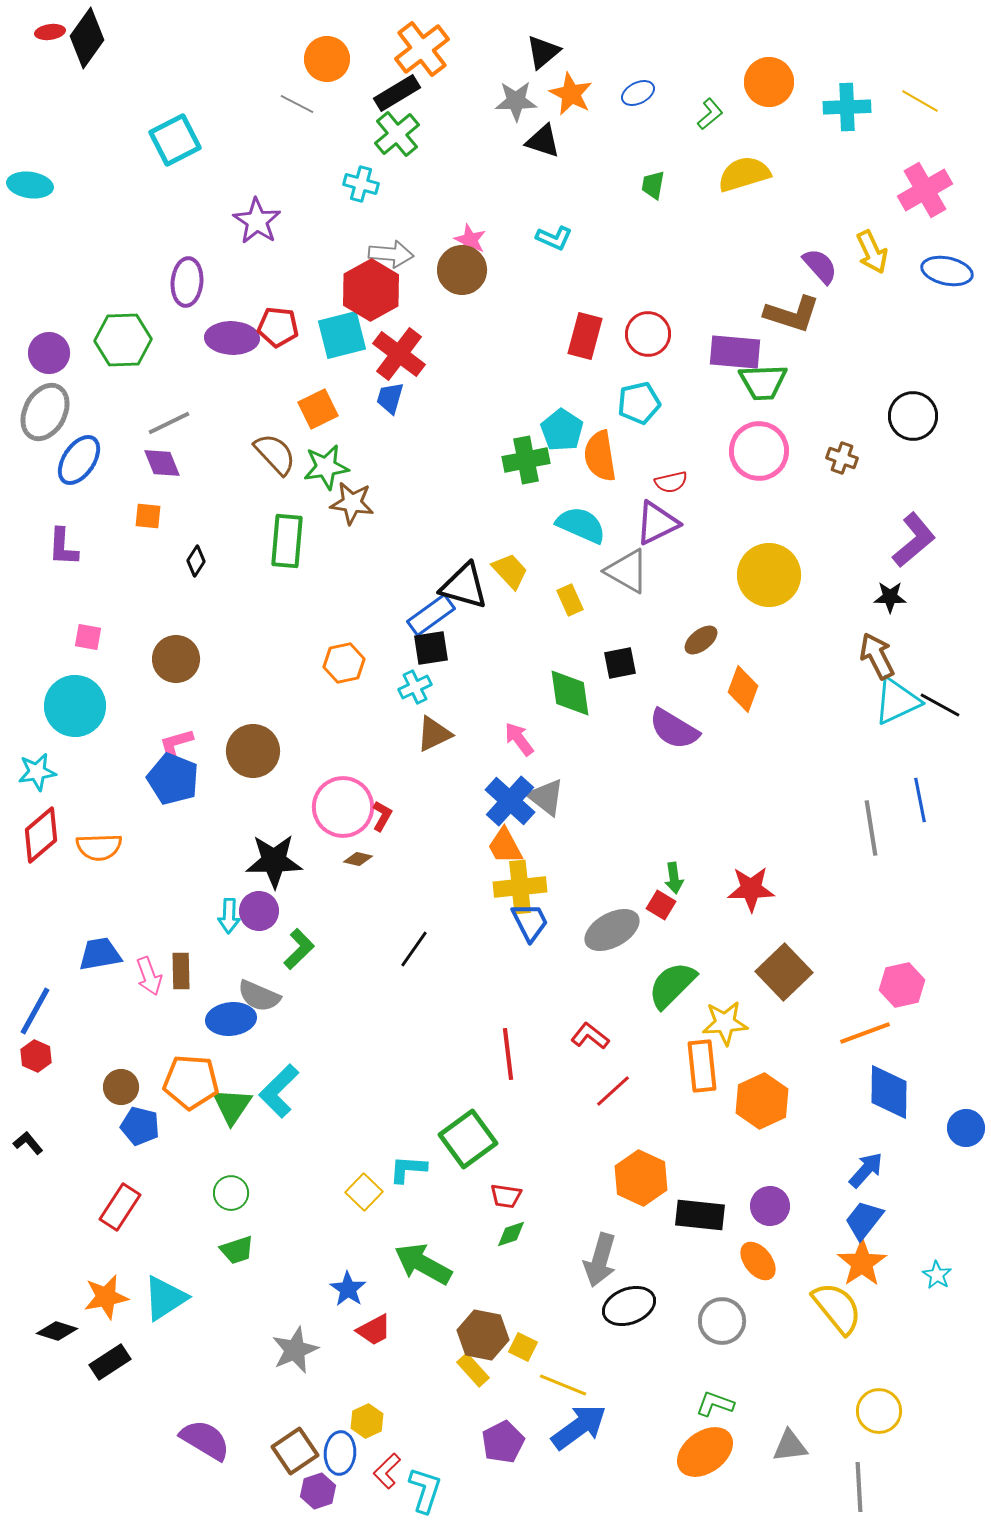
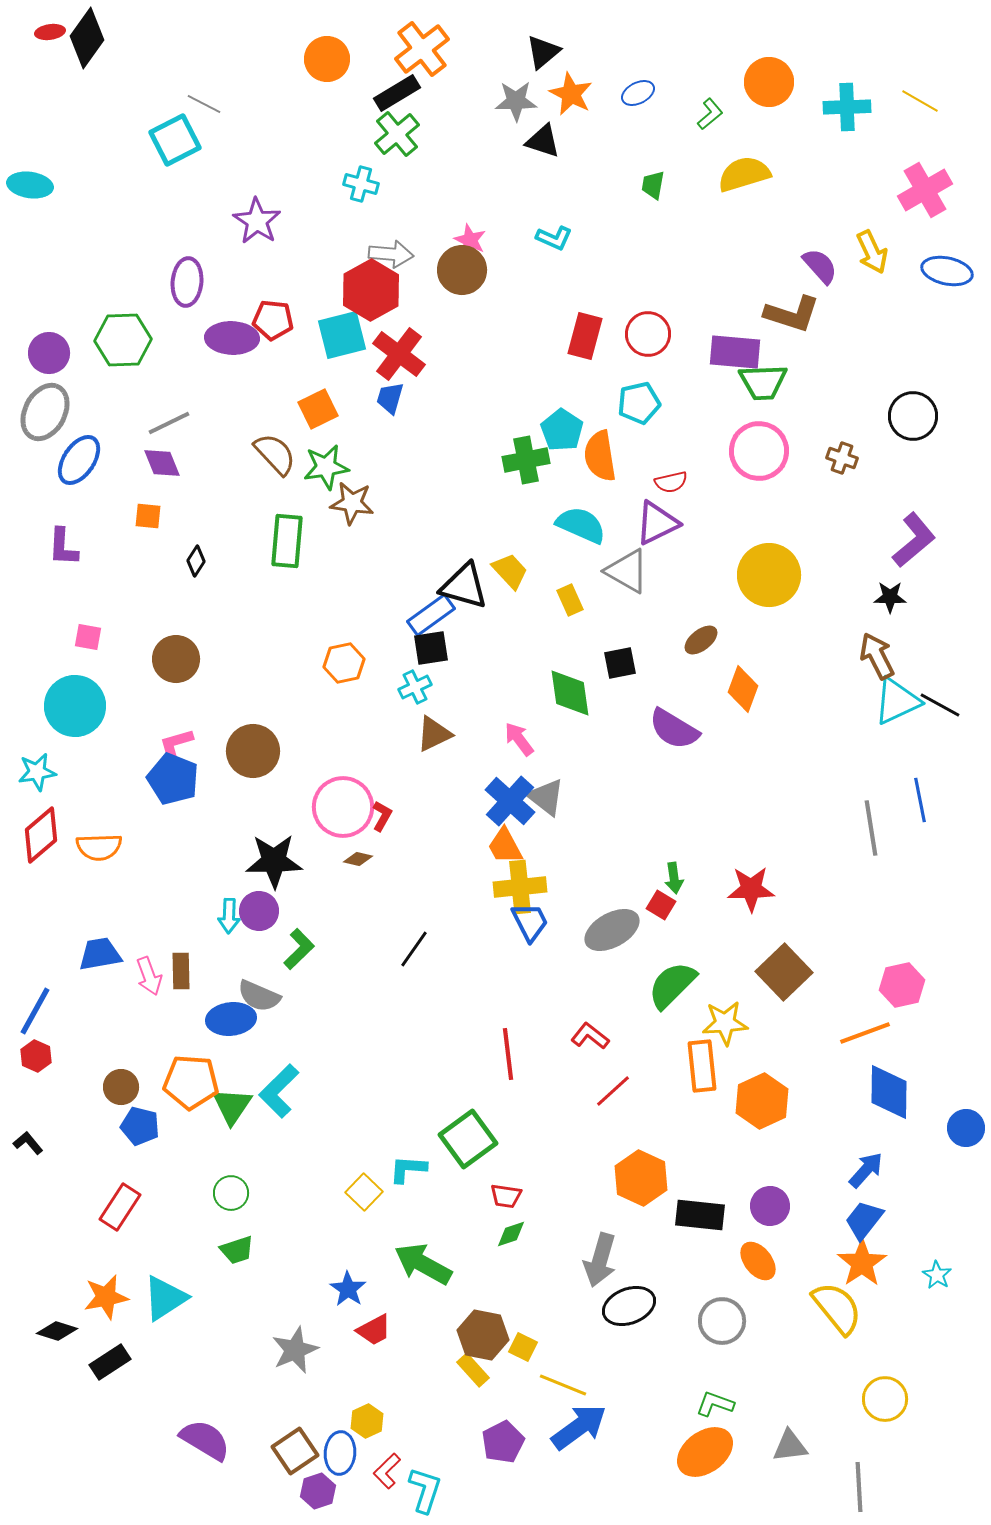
gray line at (297, 104): moved 93 px left
red pentagon at (278, 327): moved 5 px left, 7 px up
yellow circle at (879, 1411): moved 6 px right, 12 px up
